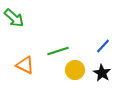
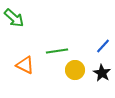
green line: moved 1 px left; rotated 10 degrees clockwise
